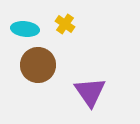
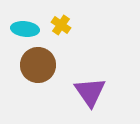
yellow cross: moved 4 px left, 1 px down
